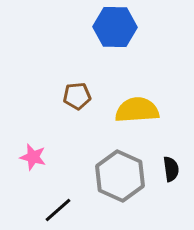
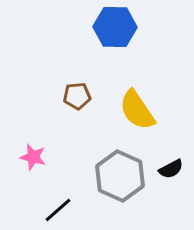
yellow semicircle: rotated 120 degrees counterclockwise
black semicircle: rotated 70 degrees clockwise
